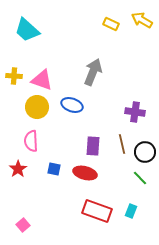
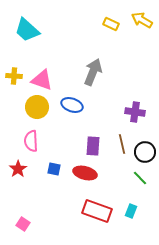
pink square: moved 1 px up; rotated 16 degrees counterclockwise
